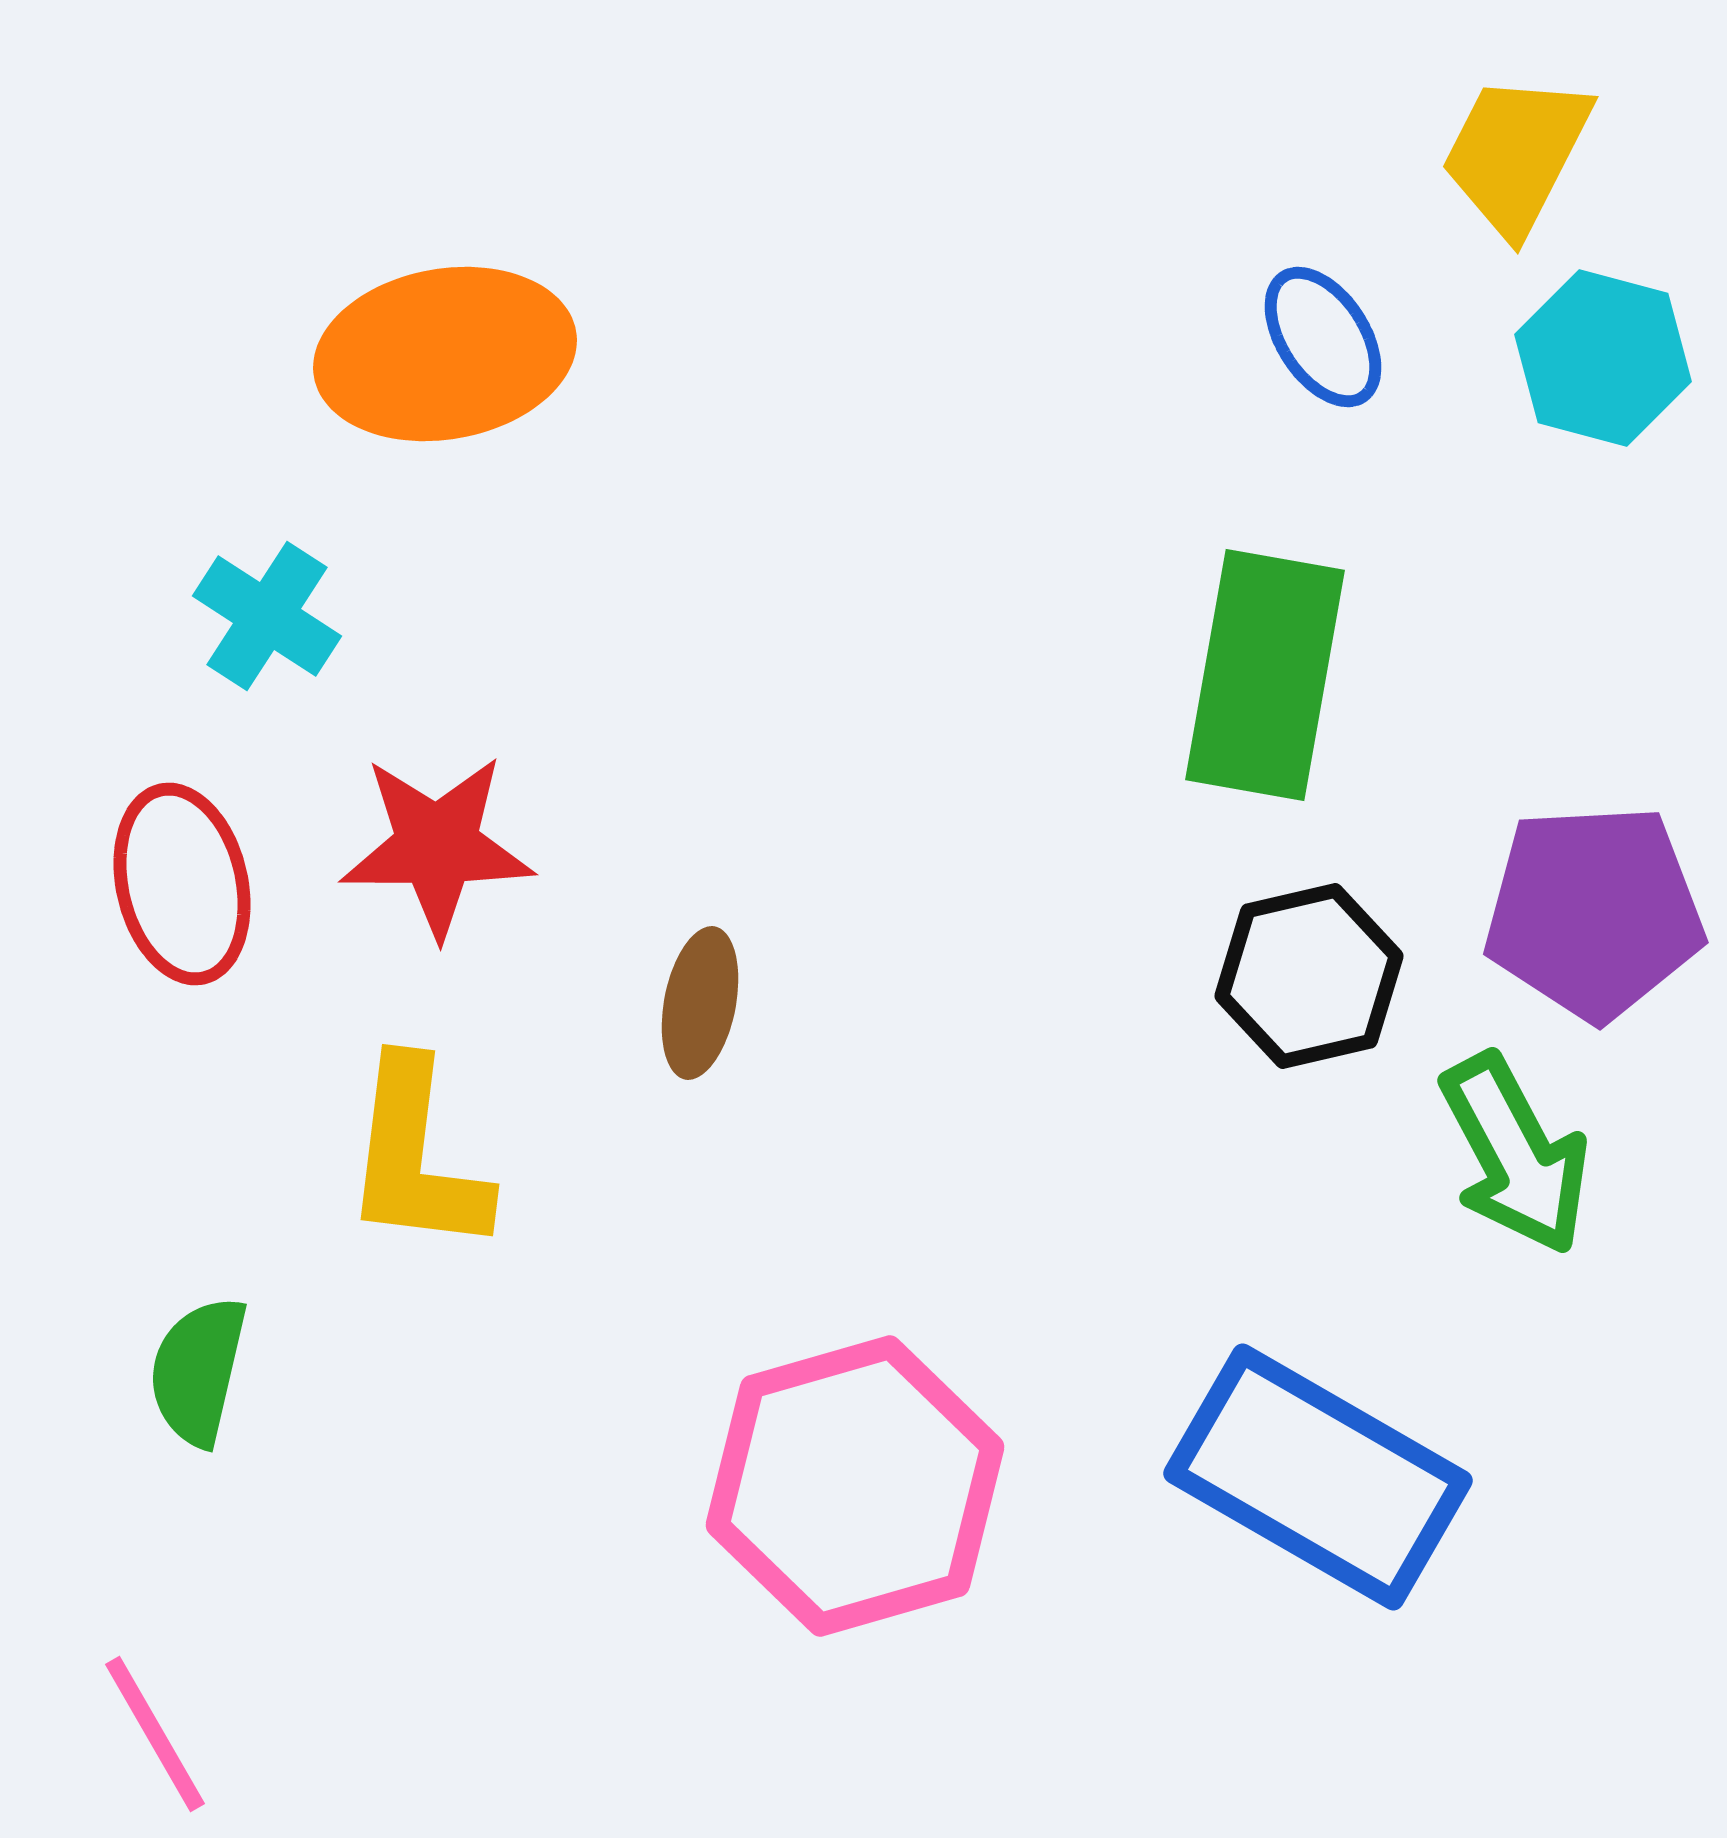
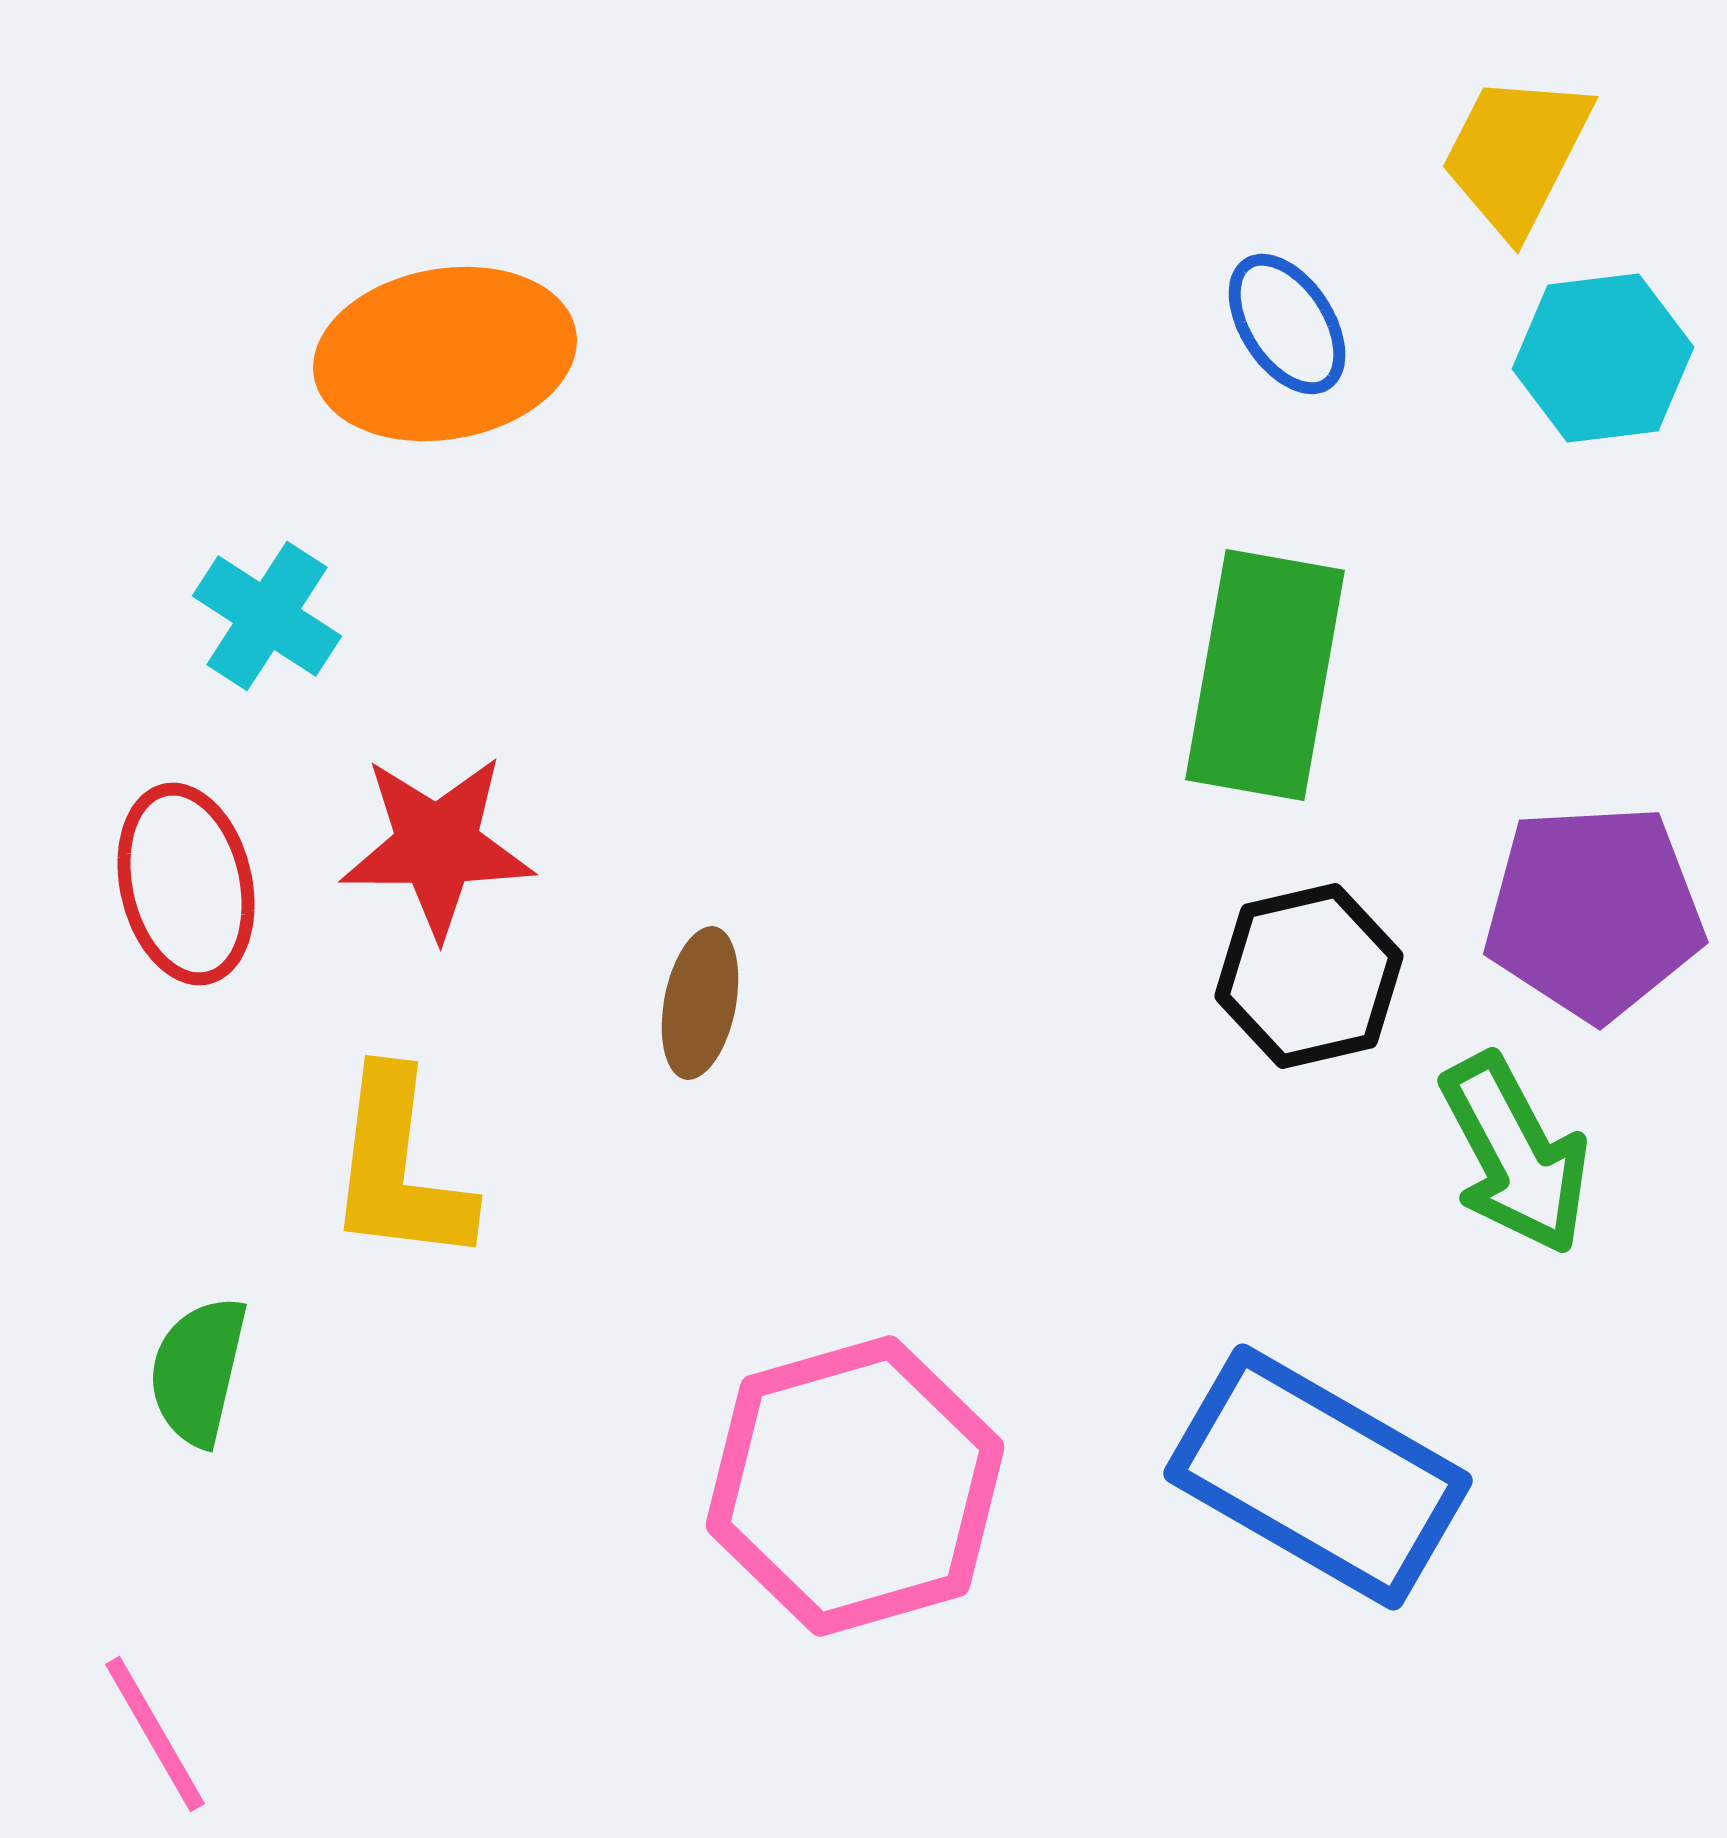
blue ellipse: moved 36 px left, 13 px up
cyan hexagon: rotated 22 degrees counterclockwise
red ellipse: moved 4 px right
yellow L-shape: moved 17 px left, 11 px down
